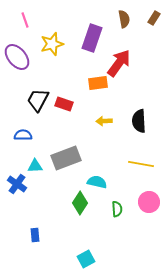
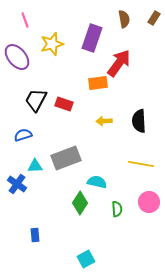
black trapezoid: moved 2 px left
blue semicircle: rotated 18 degrees counterclockwise
